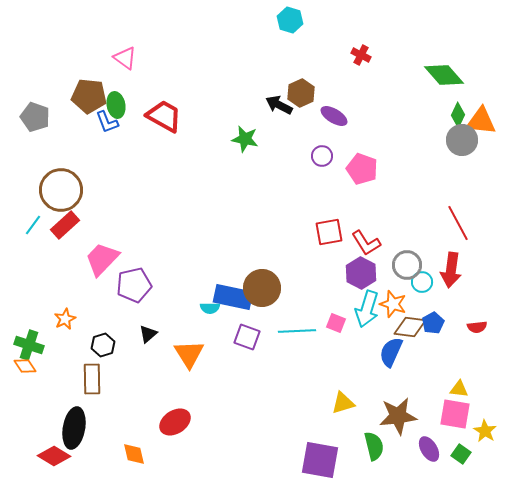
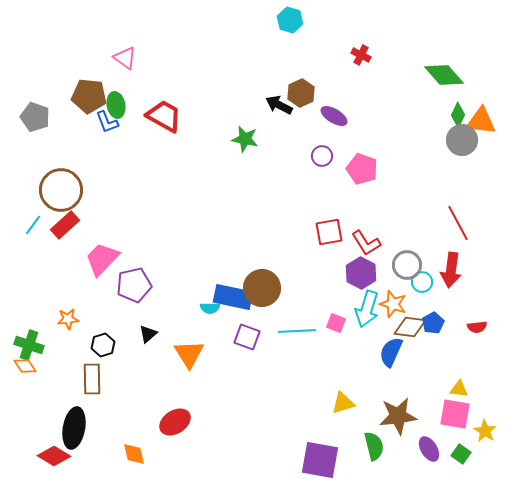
orange star at (65, 319): moved 3 px right; rotated 20 degrees clockwise
